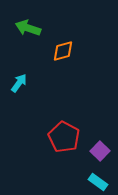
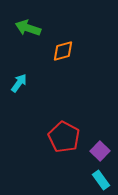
cyan rectangle: moved 3 px right, 2 px up; rotated 18 degrees clockwise
